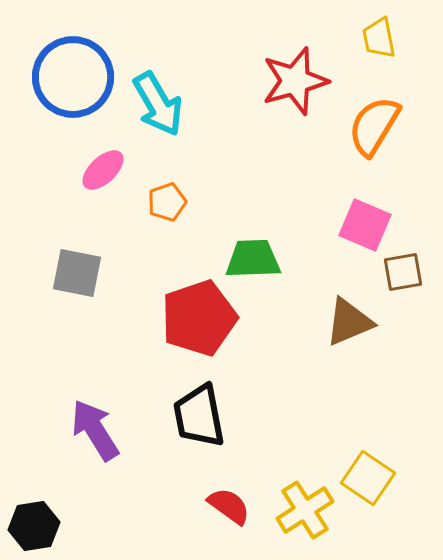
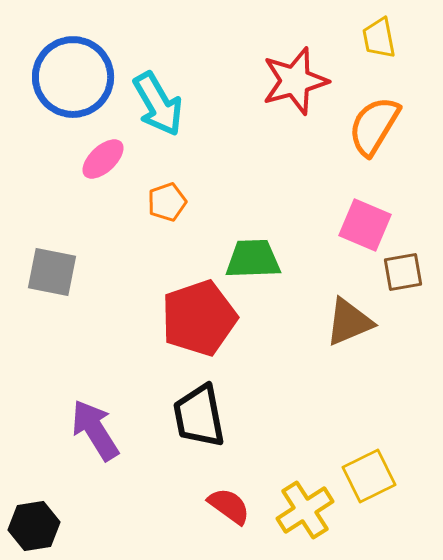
pink ellipse: moved 11 px up
gray square: moved 25 px left, 1 px up
yellow square: moved 1 px right, 2 px up; rotated 30 degrees clockwise
